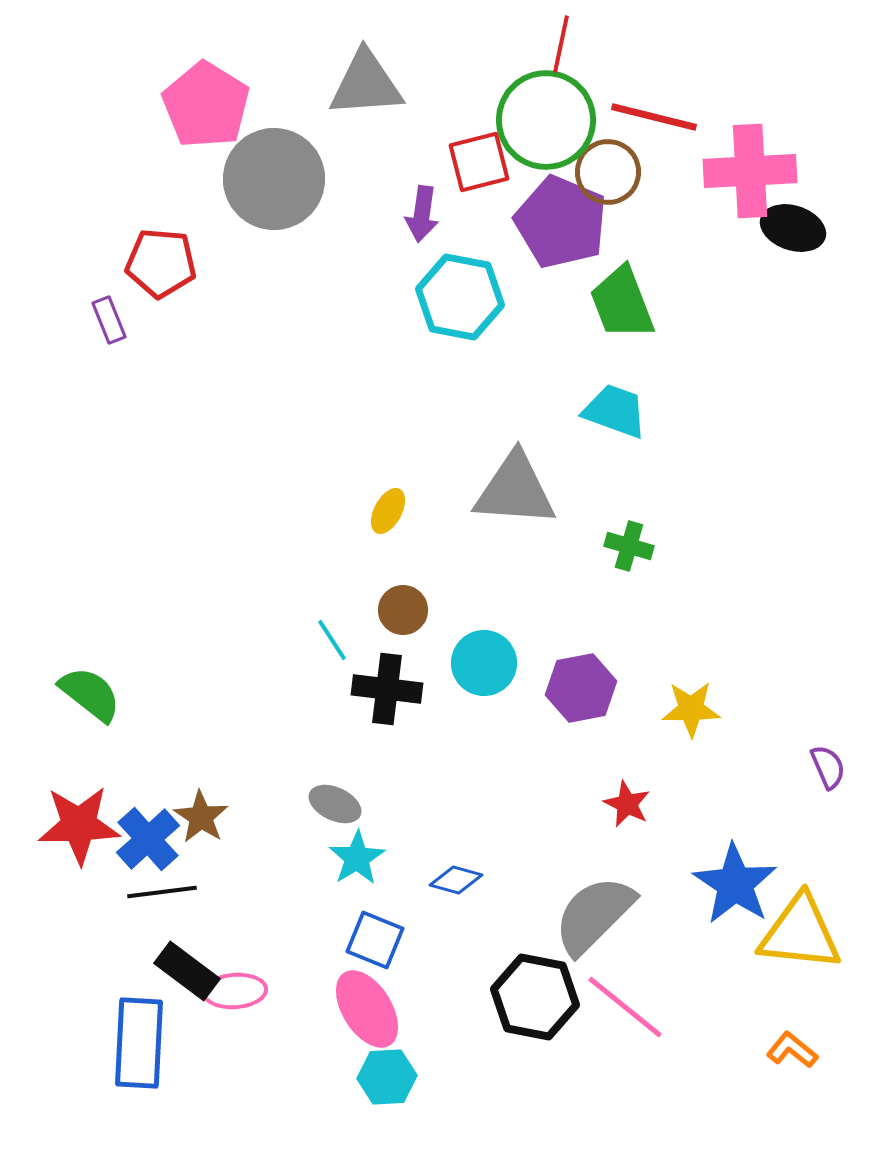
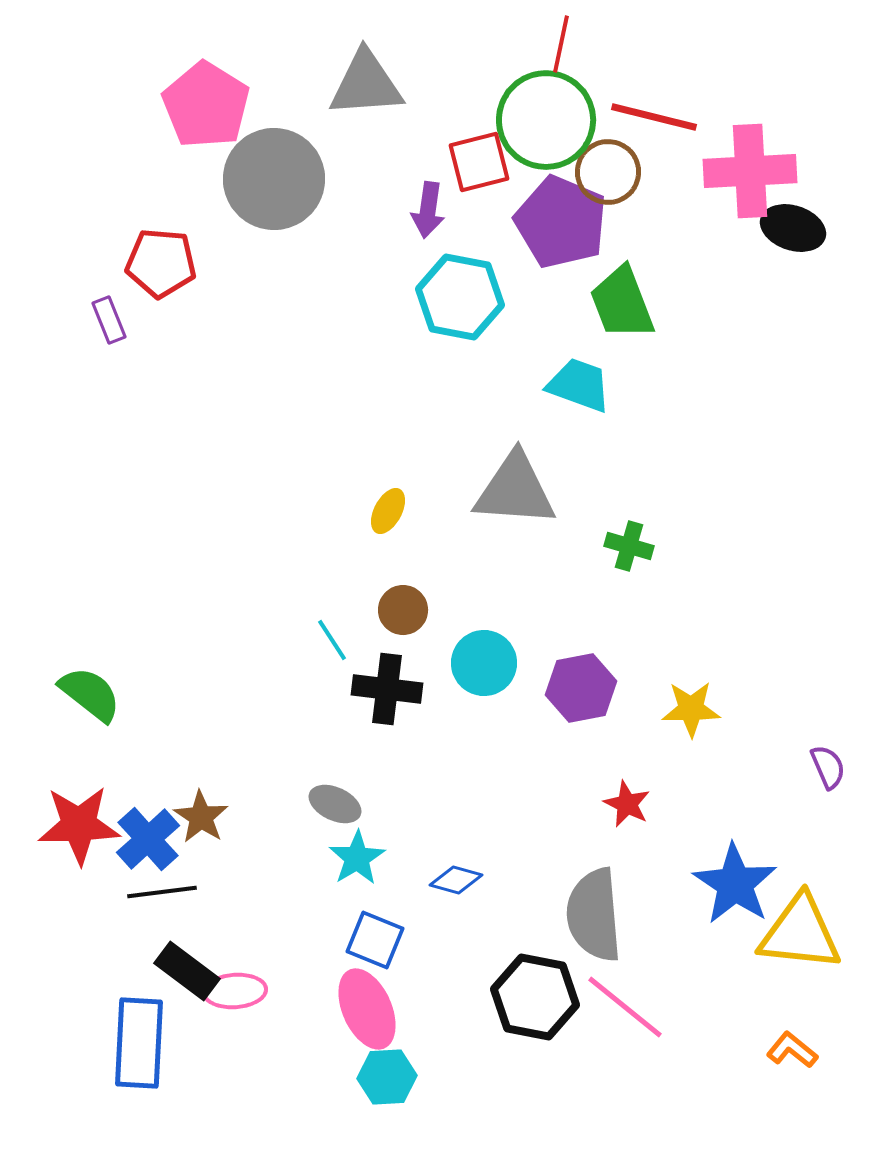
purple arrow at (422, 214): moved 6 px right, 4 px up
cyan trapezoid at (615, 411): moved 36 px left, 26 px up
gray semicircle at (594, 915): rotated 50 degrees counterclockwise
pink ellipse at (367, 1009): rotated 8 degrees clockwise
